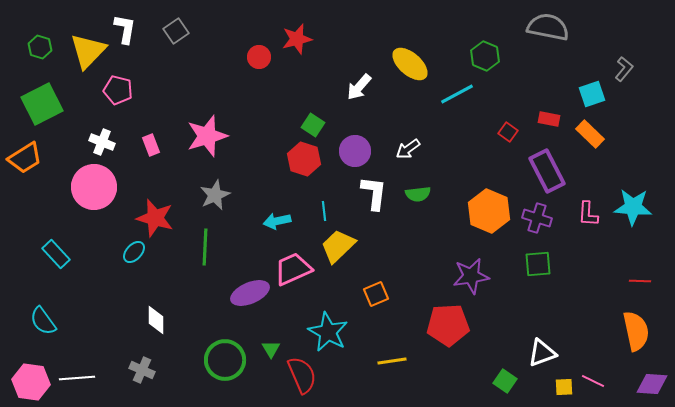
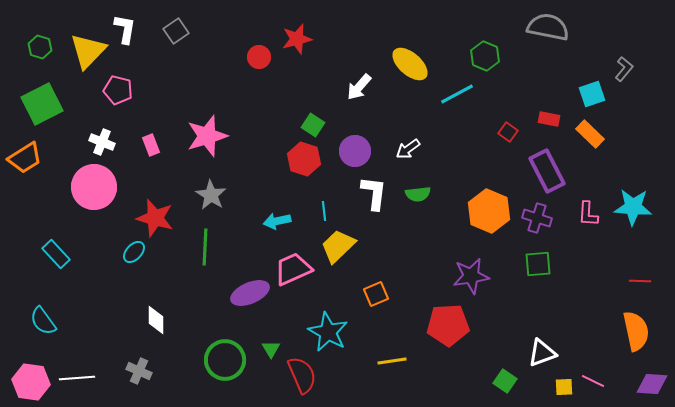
gray star at (215, 195): moved 4 px left; rotated 16 degrees counterclockwise
gray cross at (142, 370): moved 3 px left, 1 px down
